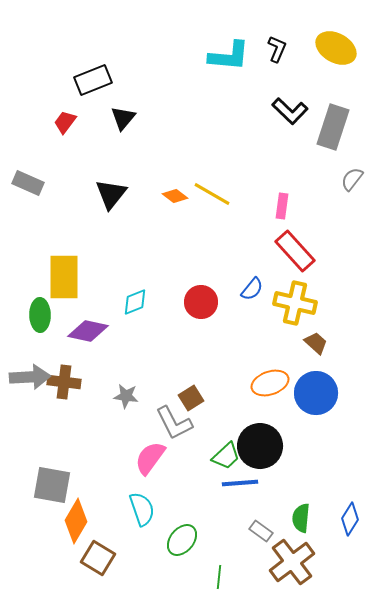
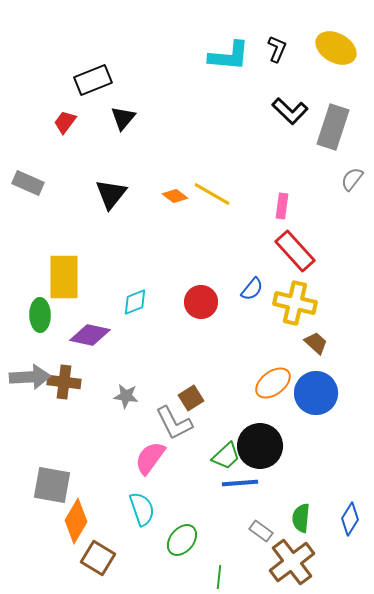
purple diamond at (88, 331): moved 2 px right, 4 px down
orange ellipse at (270, 383): moved 3 px right; rotated 18 degrees counterclockwise
